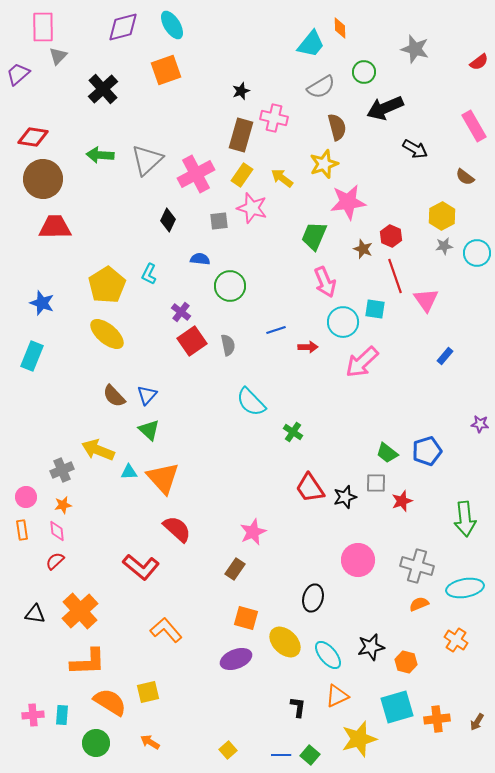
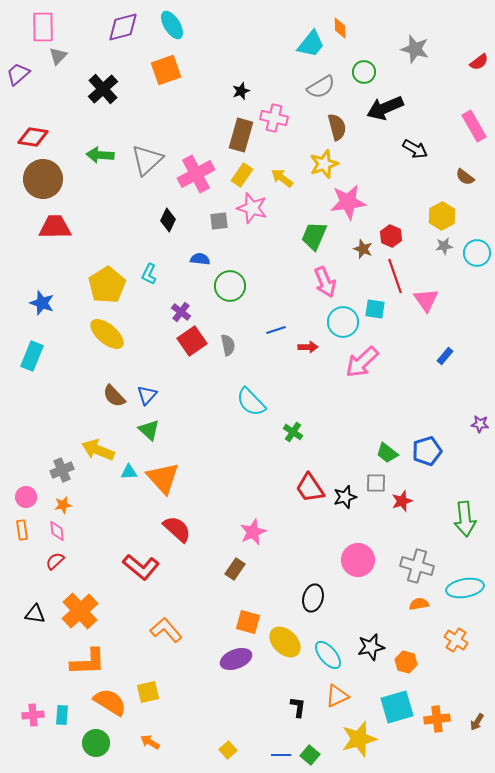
orange semicircle at (419, 604): rotated 12 degrees clockwise
orange square at (246, 618): moved 2 px right, 4 px down
